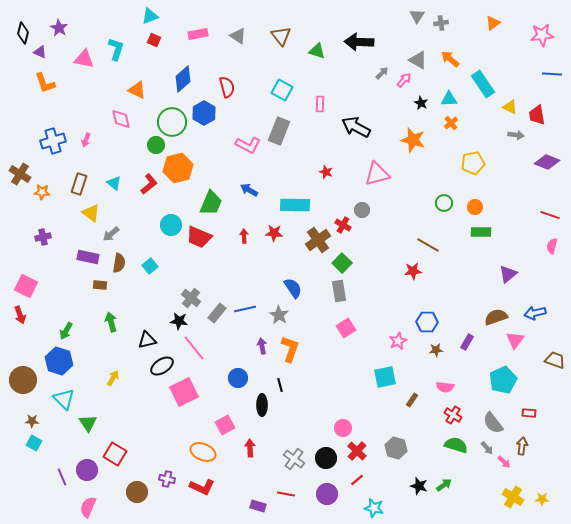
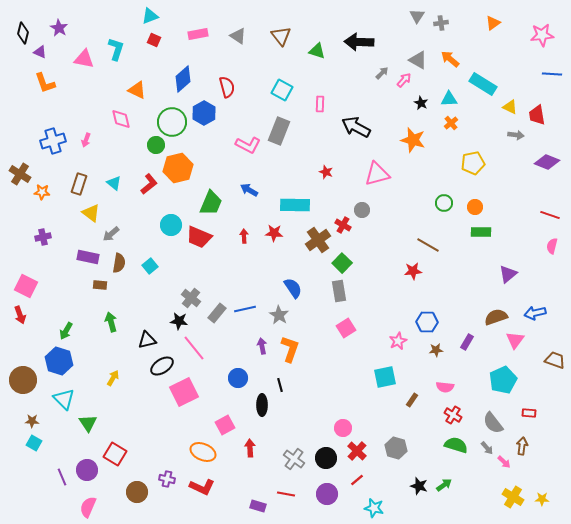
cyan rectangle at (483, 84): rotated 24 degrees counterclockwise
